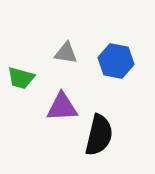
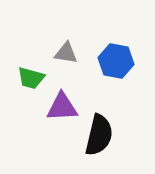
green trapezoid: moved 10 px right
